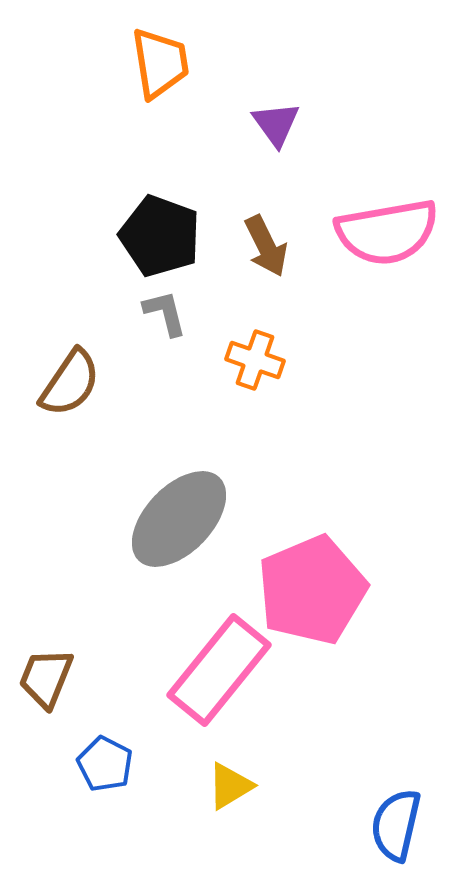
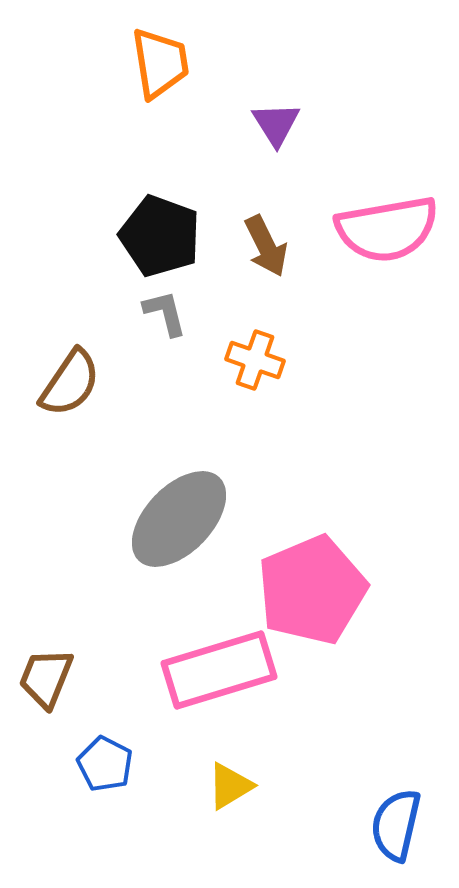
purple triangle: rotated 4 degrees clockwise
pink semicircle: moved 3 px up
pink rectangle: rotated 34 degrees clockwise
